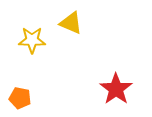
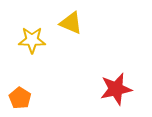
red star: rotated 24 degrees clockwise
orange pentagon: rotated 20 degrees clockwise
